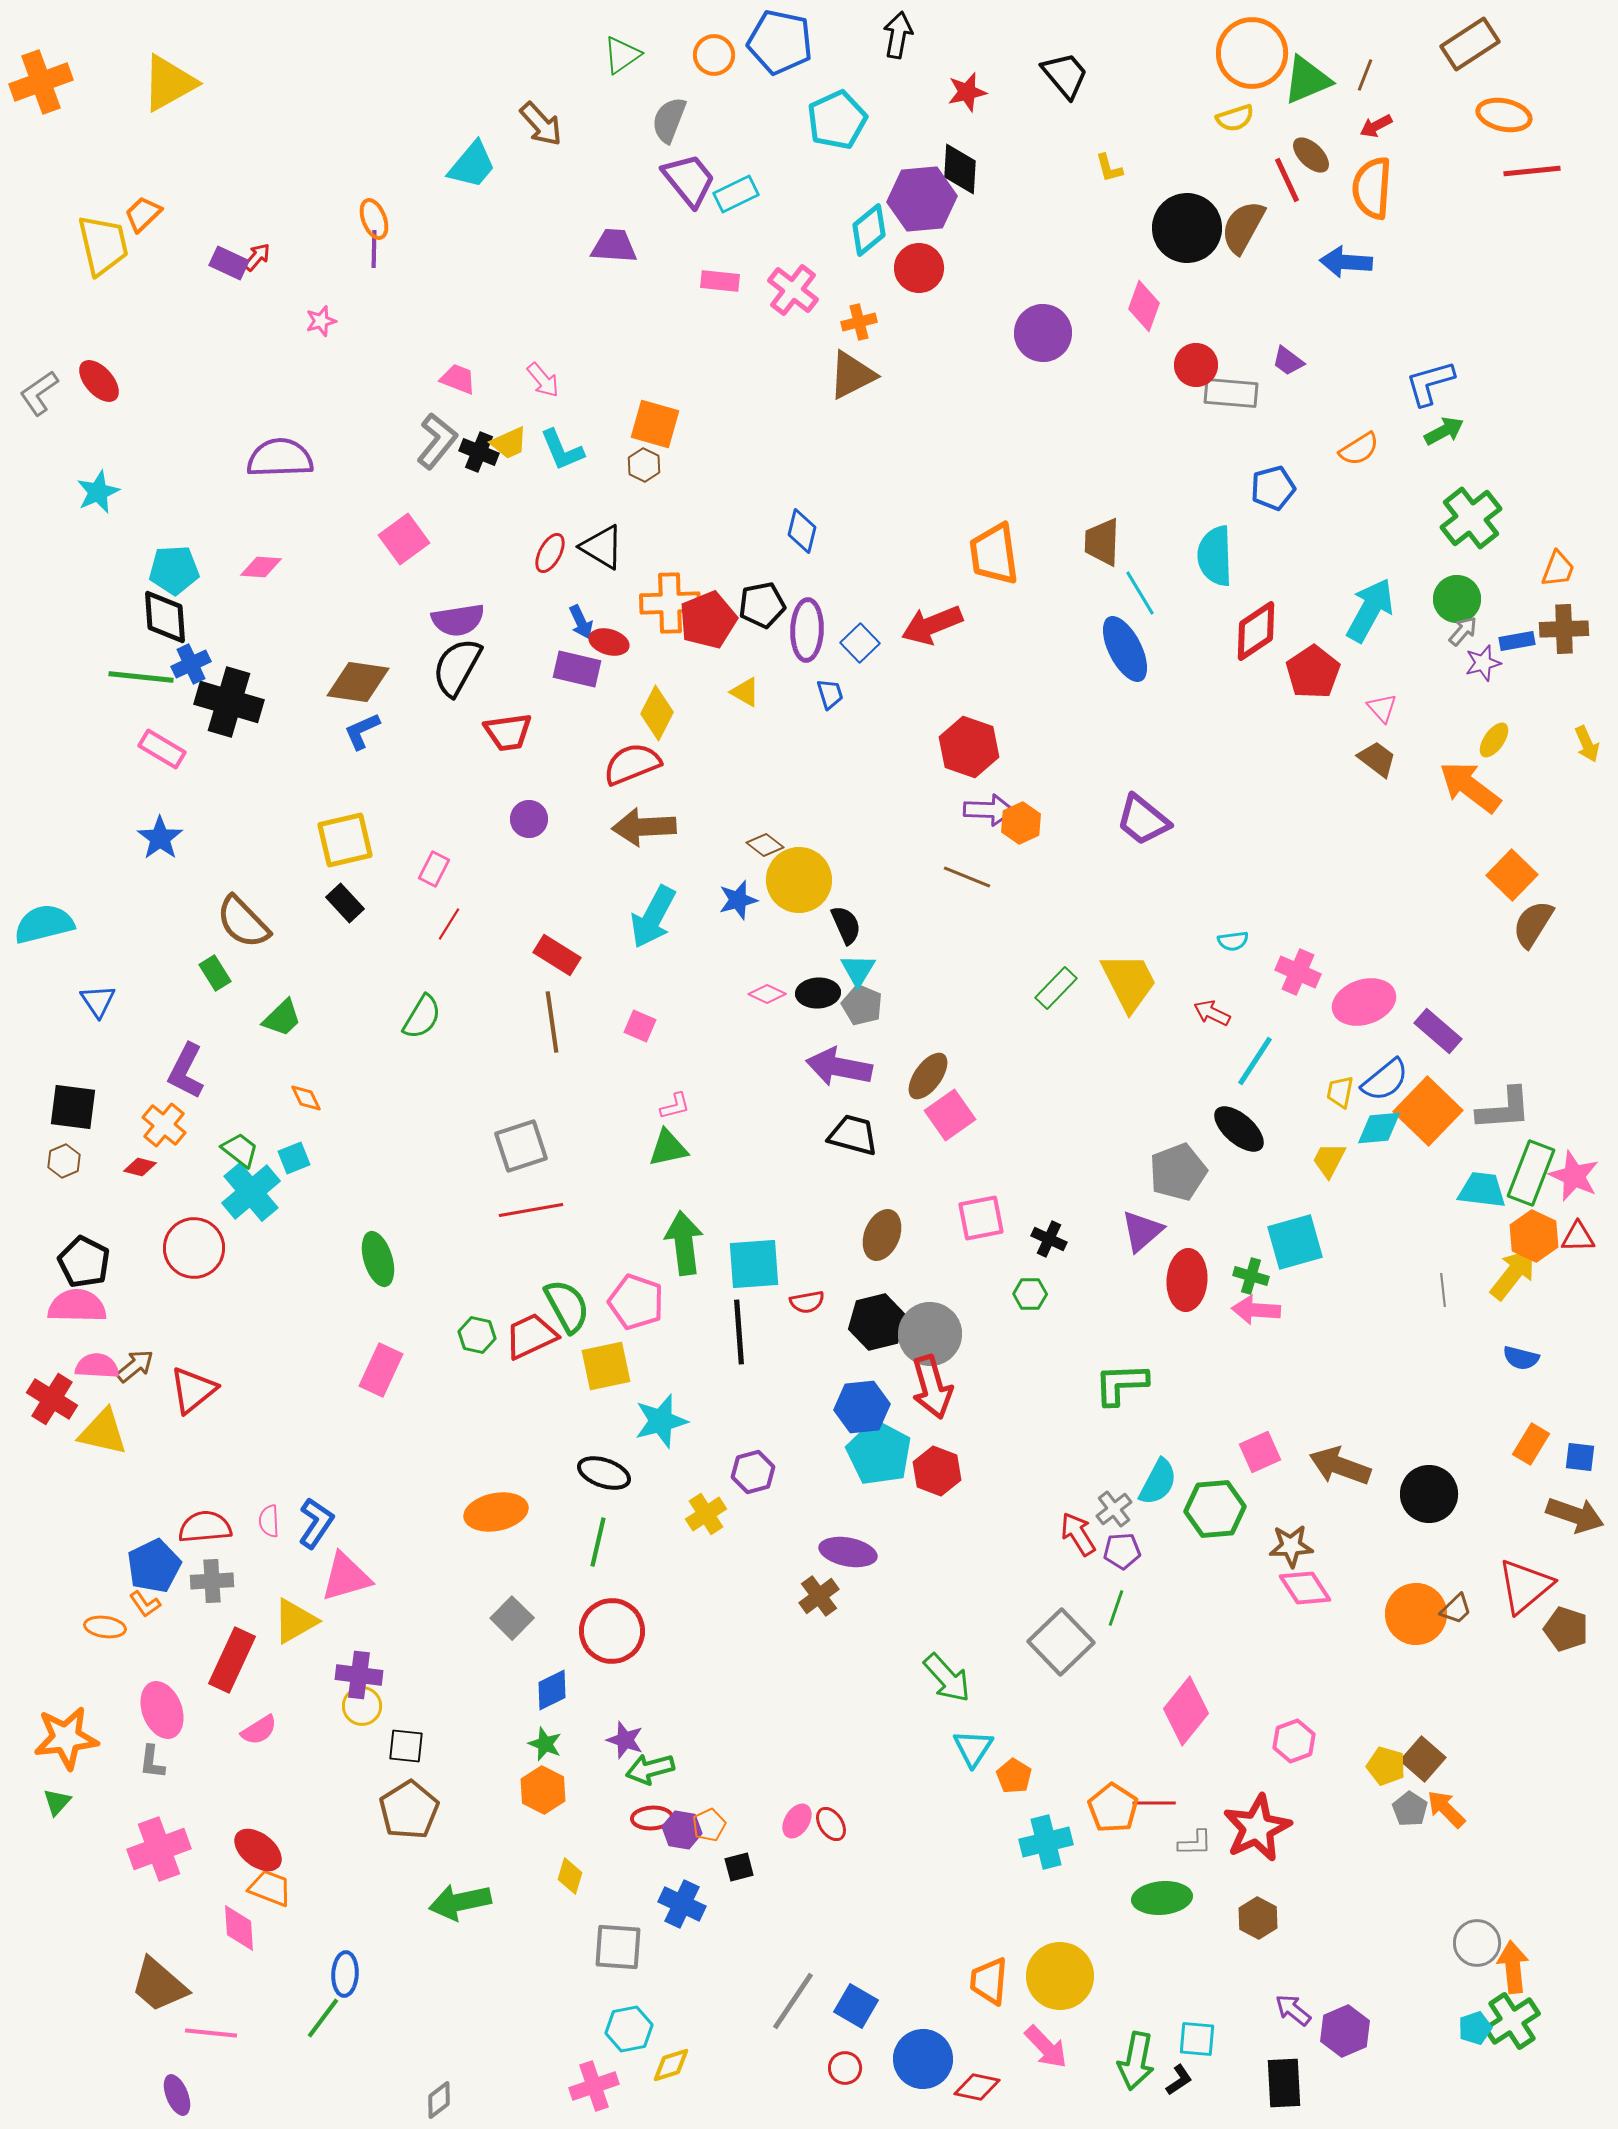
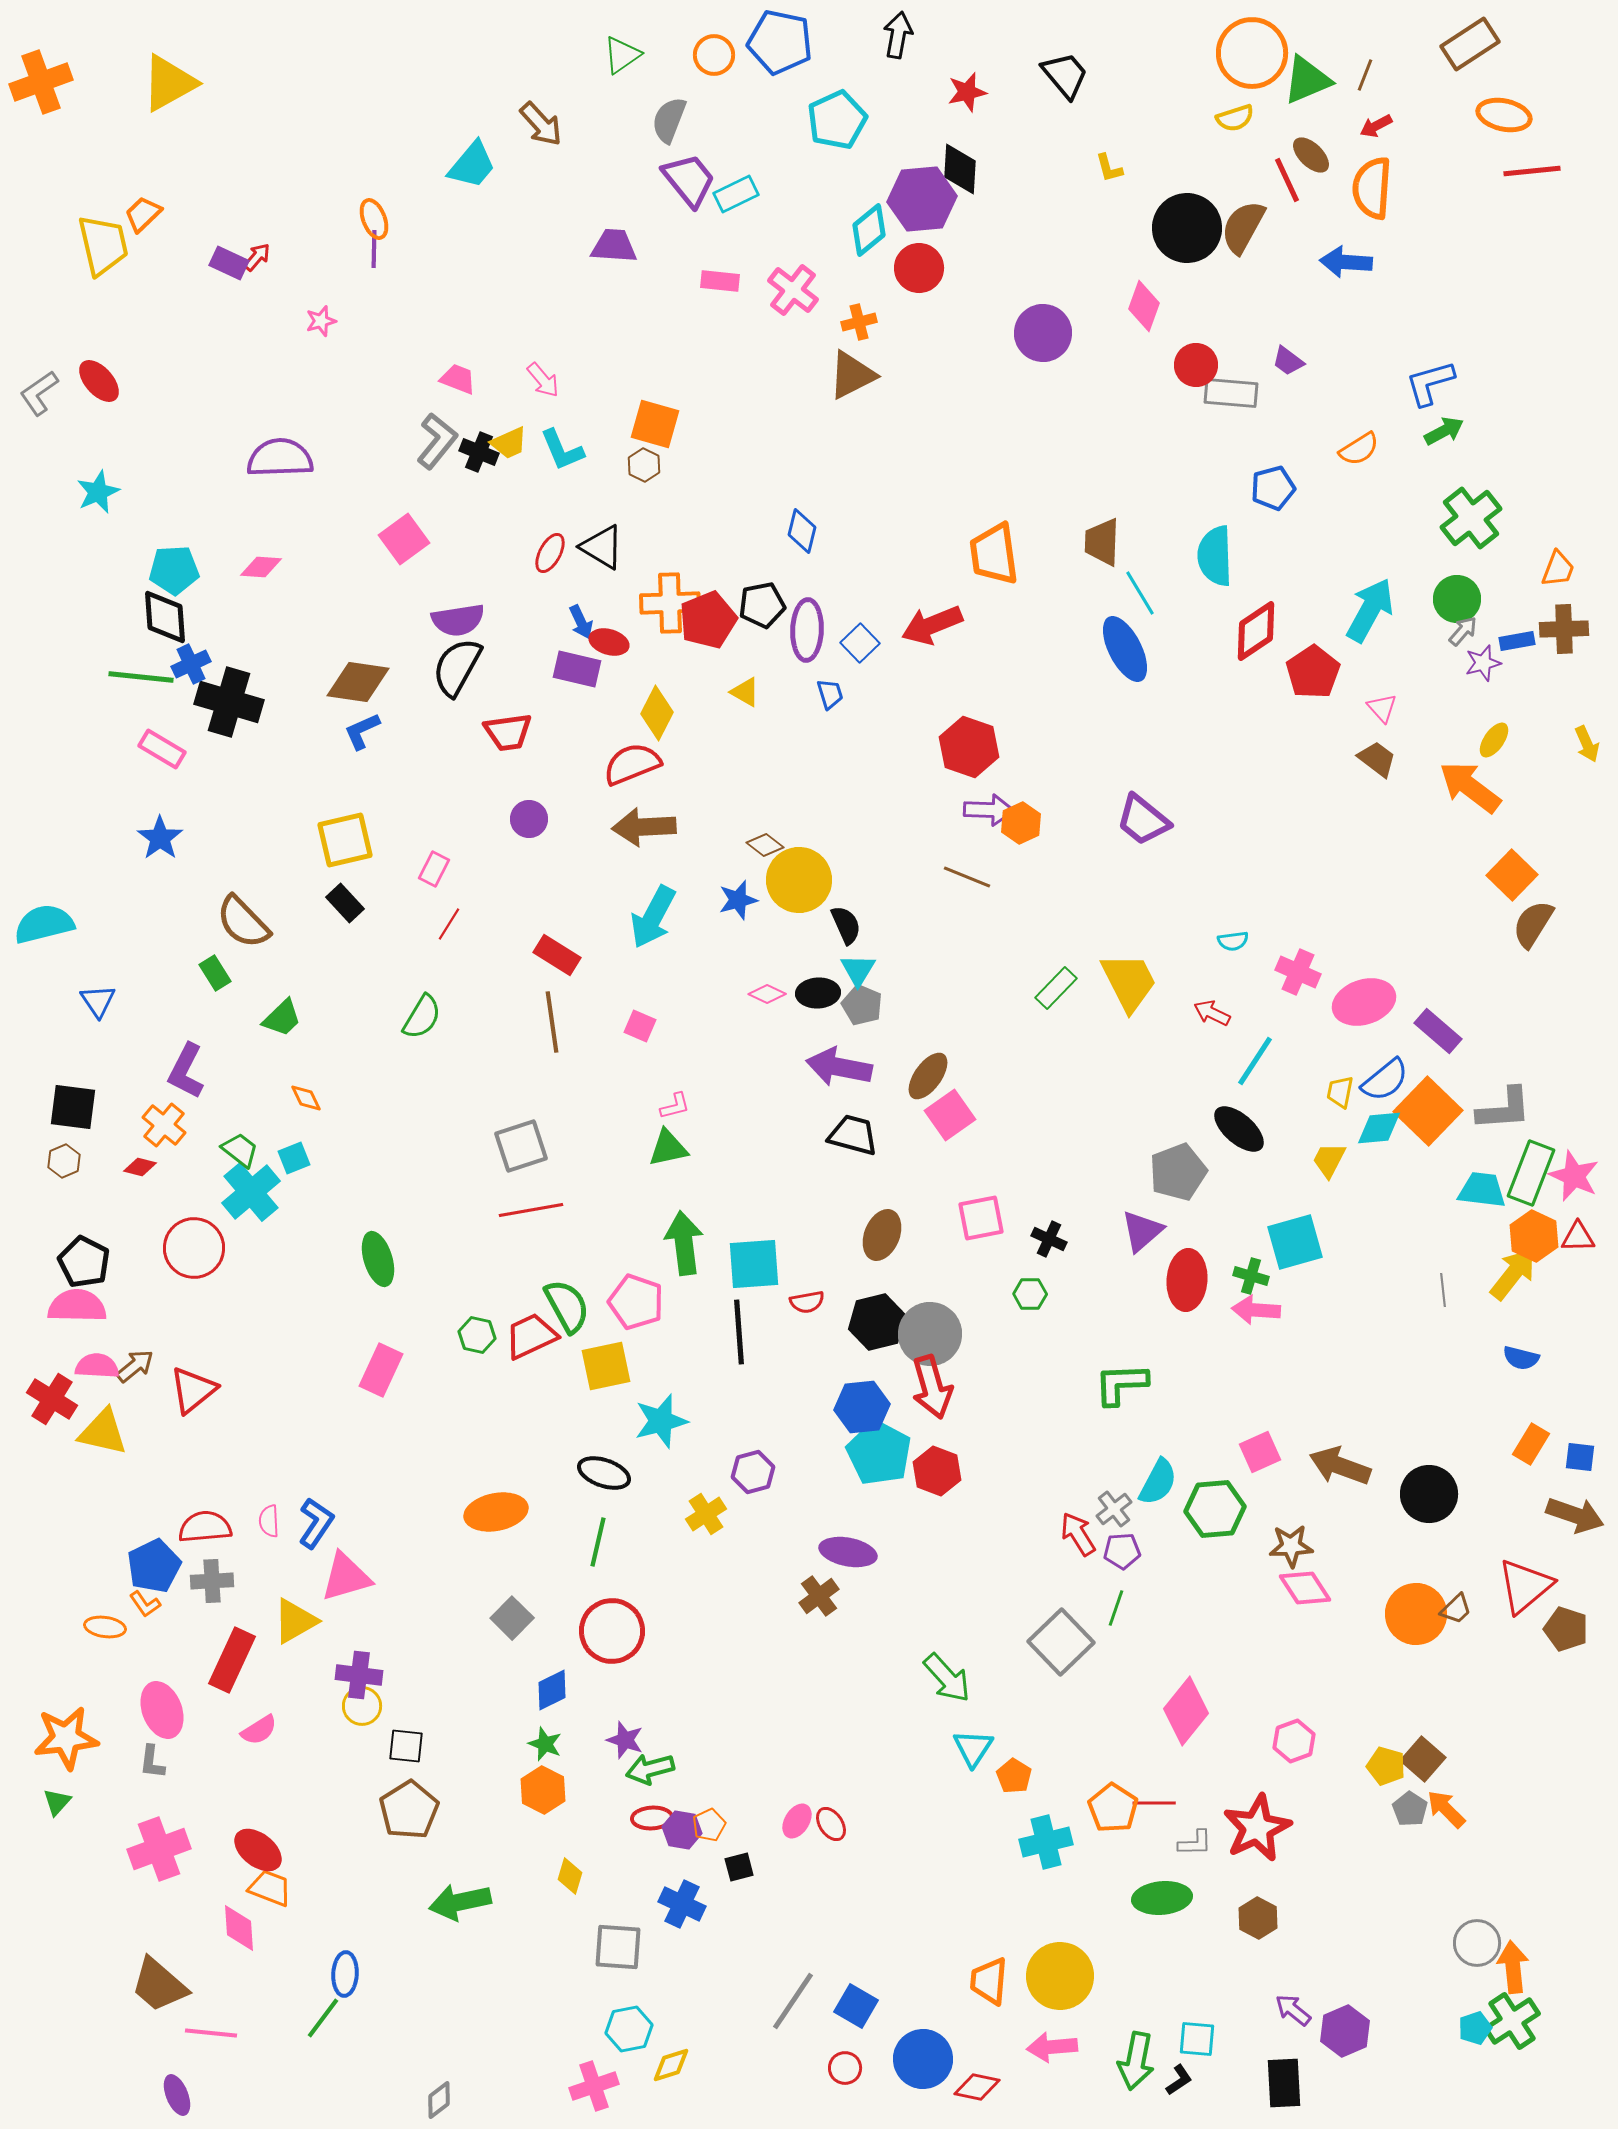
pink arrow at (1046, 2047): moved 6 px right; rotated 129 degrees clockwise
